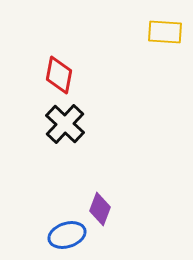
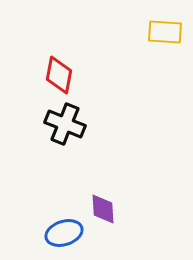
black cross: rotated 21 degrees counterclockwise
purple diamond: moved 3 px right; rotated 24 degrees counterclockwise
blue ellipse: moved 3 px left, 2 px up
